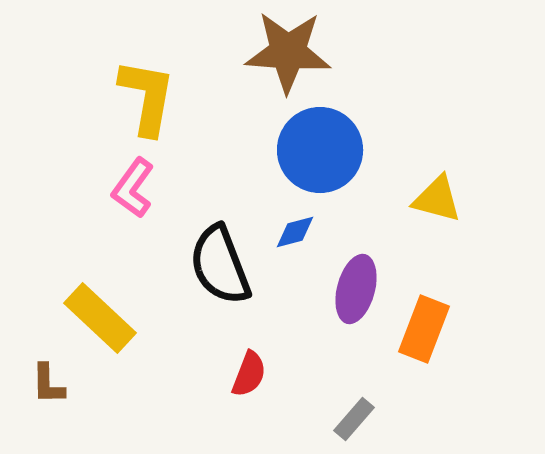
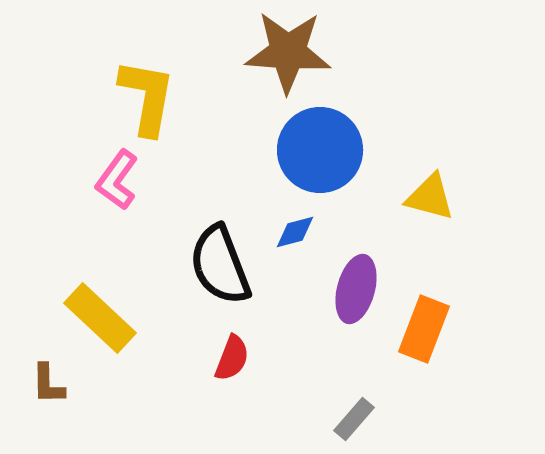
pink L-shape: moved 16 px left, 8 px up
yellow triangle: moved 7 px left, 2 px up
red semicircle: moved 17 px left, 16 px up
